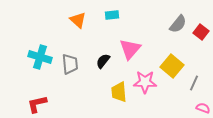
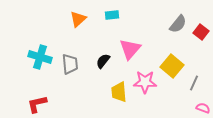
orange triangle: moved 1 px up; rotated 36 degrees clockwise
